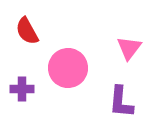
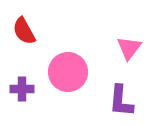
red semicircle: moved 3 px left
pink circle: moved 4 px down
purple L-shape: moved 1 px up
